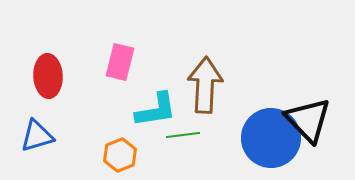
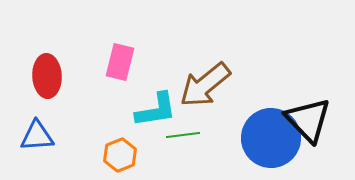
red ellipse: moved 1 px left
brown arrow: rotated 132 degrees counterclockwise
blue triangle: rotated 12 degrees clockwise
